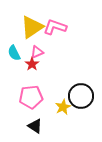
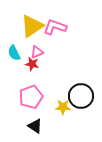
yellow triangle: moved 1 px up
red star: rotated 24 degrees counterclockwise
pink pentagon: rotated 15 degrees counterclockwise
yellow star: rotated 28 degrees clockwise
